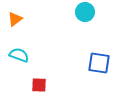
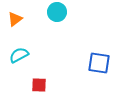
cyan circle: moved 28 px left
cyan semicircle: rotated 48 degrees counterclockwise
